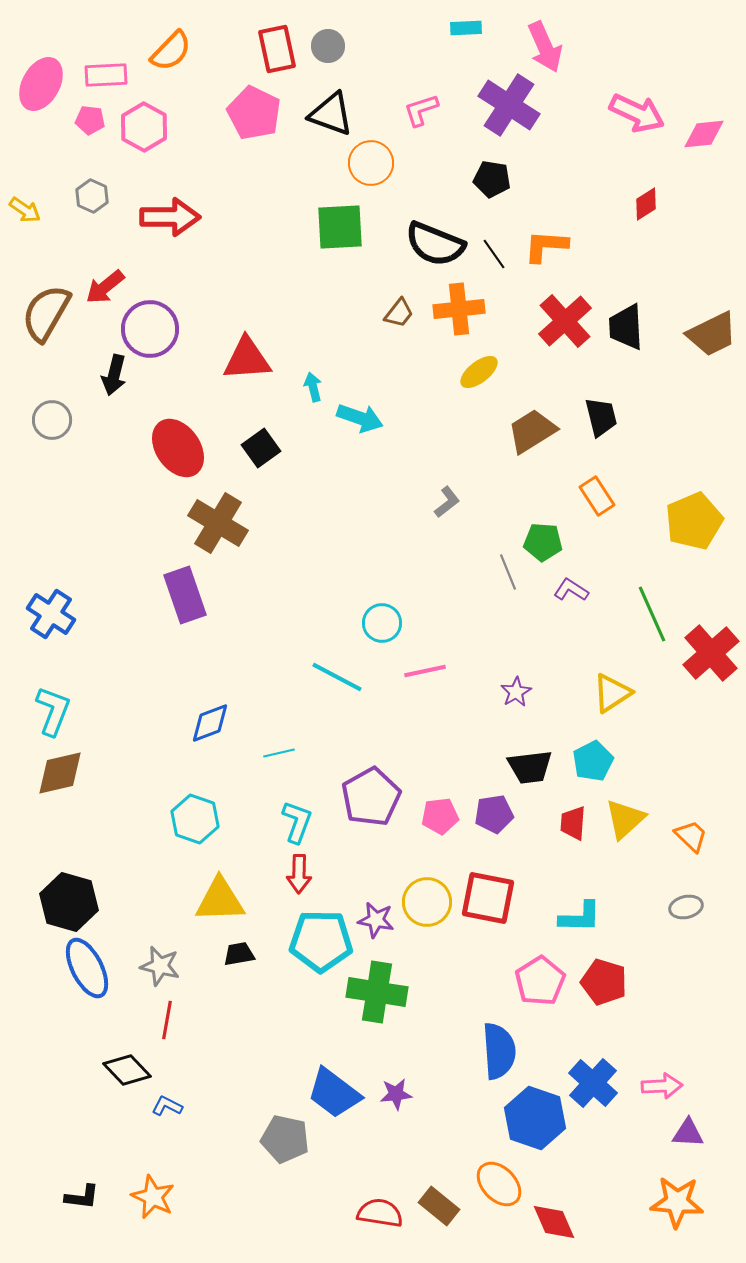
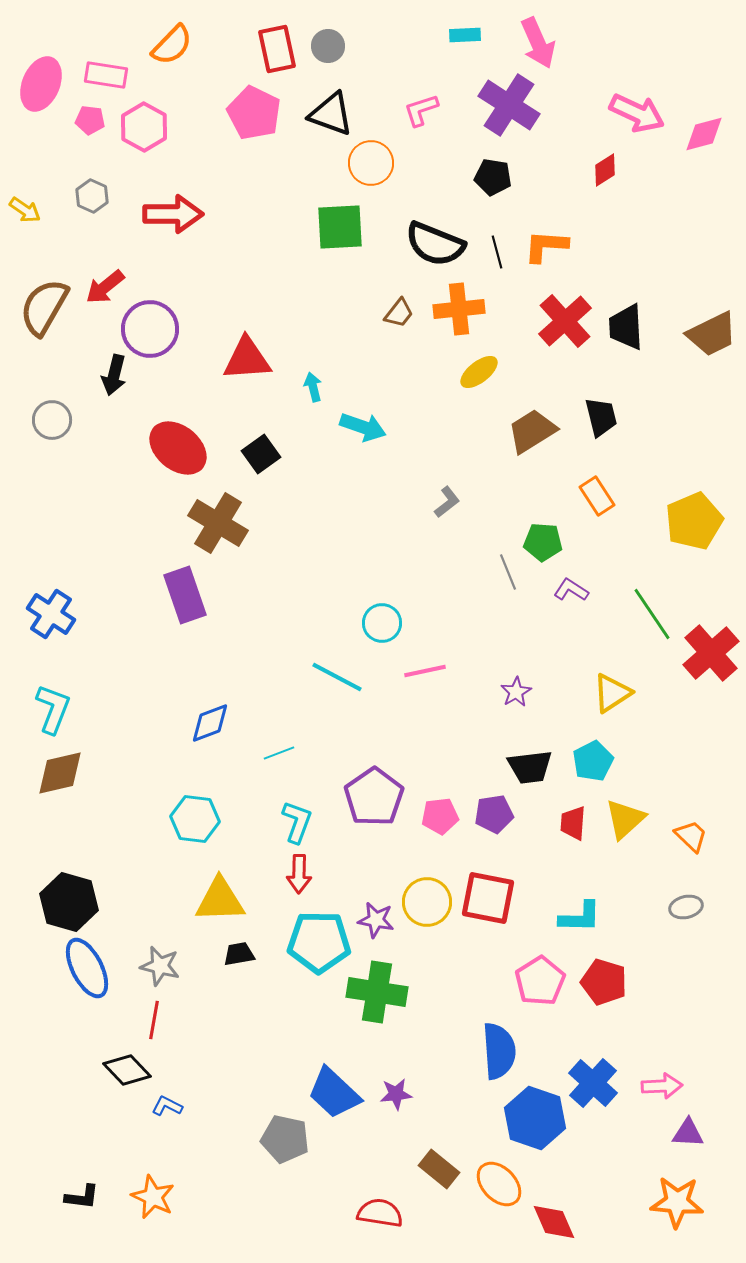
cyan rectangle at (466, 28): moved 1 px left, 7 px down
pink arrow at (545, 47): moved 7 px left, 4 px up
orange semicircle at (171, 51): moved 1 px right, 6 px up
pink rectangle at (106, 75): rotated 12 degrees clockwise
pink ellipse at (41, 84): rotated 6 degrees counterclockwise
pink diamond at (704, 134): rotated 9 degrees counterclockwise
black pentagon at (492, 179): moved 1 px right, 2 px up
red diamond at (646, 204): moved 41 px left, 34 px up
red arrow at (170, 217): moved 3 px right, 3 px up
black line at (494, 254): moved 3 px right, 2 px up; rotated 20 degrees clockwise
brown semicircle at (46, 313): moved 2 px left, 6 px up
cyan arrow at (360, 418): moved 3 px right, 9 px down
red ellipse at (178, 448): rotated 16 degrees counterclockwise
black square at (261, 448): moved 6 px down
green line at (652, 614): rotated 10 degrees counterclockwise
cyan L-shape at (53, 711): moved 2 px up
cyan line at (279, 753): rotated 8 degrees counterclockwise
purple pentagon at (371, 797): moved 3 px right; rotated 6 degrees counterclockwise
cyan hexagon at (195, 819): rotated 12 degrees counterclockwise
cyan pentagon at (321, 941): moved 2 px left, 1 px down
red line at (167, 1020): moved 13 px left
blue trapezoid at (334, 1093): rotated 6 degrees clockwise
brown rectangle at (439, 1206): moved 37 px up
